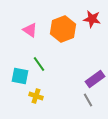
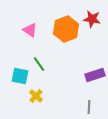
orange hexagon: moved 3 px right
purple rectangle: moved 4 px up; rotated 18 degrees clockwise
yellow cross: rotated 24 degrees clockwise
gray line: moved 1 px right, 7 px down; rotated 32 degrees clockwise
